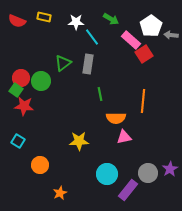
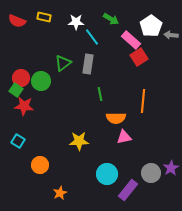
red square: moved 5 px left, 3 px down
purple star: moved 1 px right, 1 px up
gray circle: moved 3 px right
